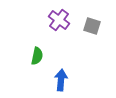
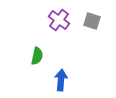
gray square: moved 5 px up
